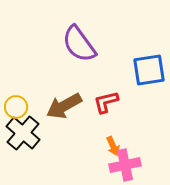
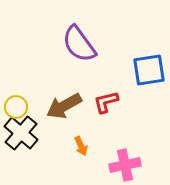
black cross: moved 2 px left
orange arrow: moved 32 px left
